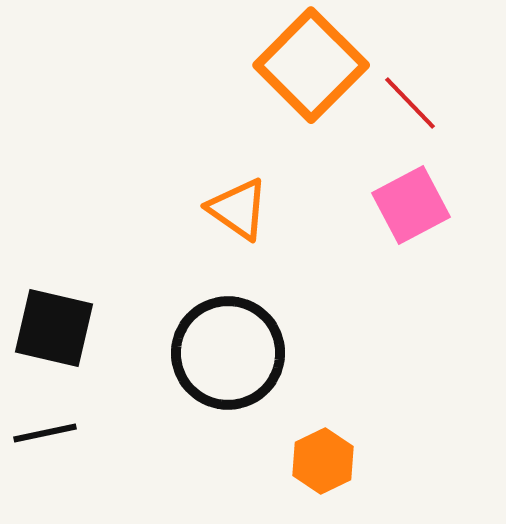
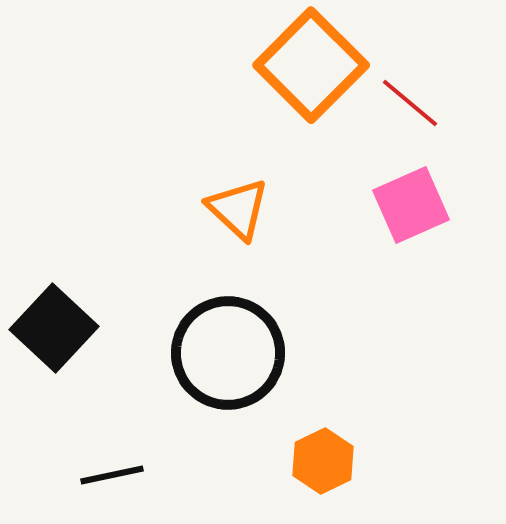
red line: rotated 6 degrees counterclockwise
pink square: rotated 4 degrees clockwise
orange triangle: rotated 8 degrees clockwise
black square: rotated 30 degrees clockwise
black line: moved 67 px right, 42 px down
